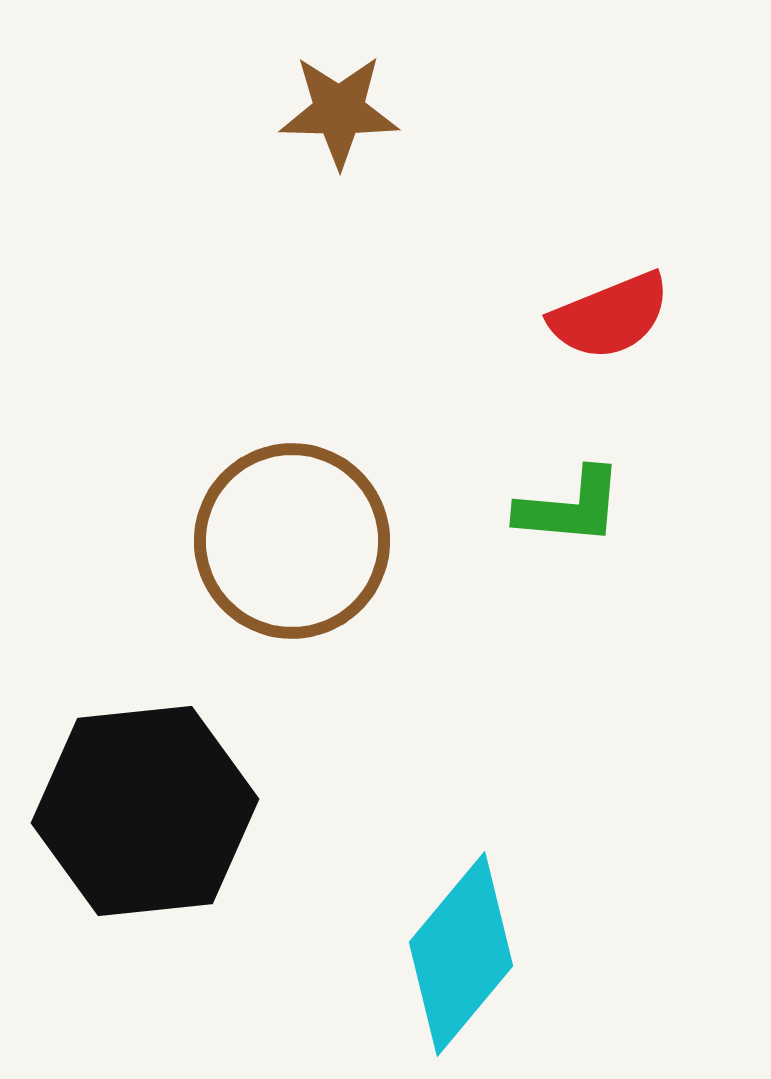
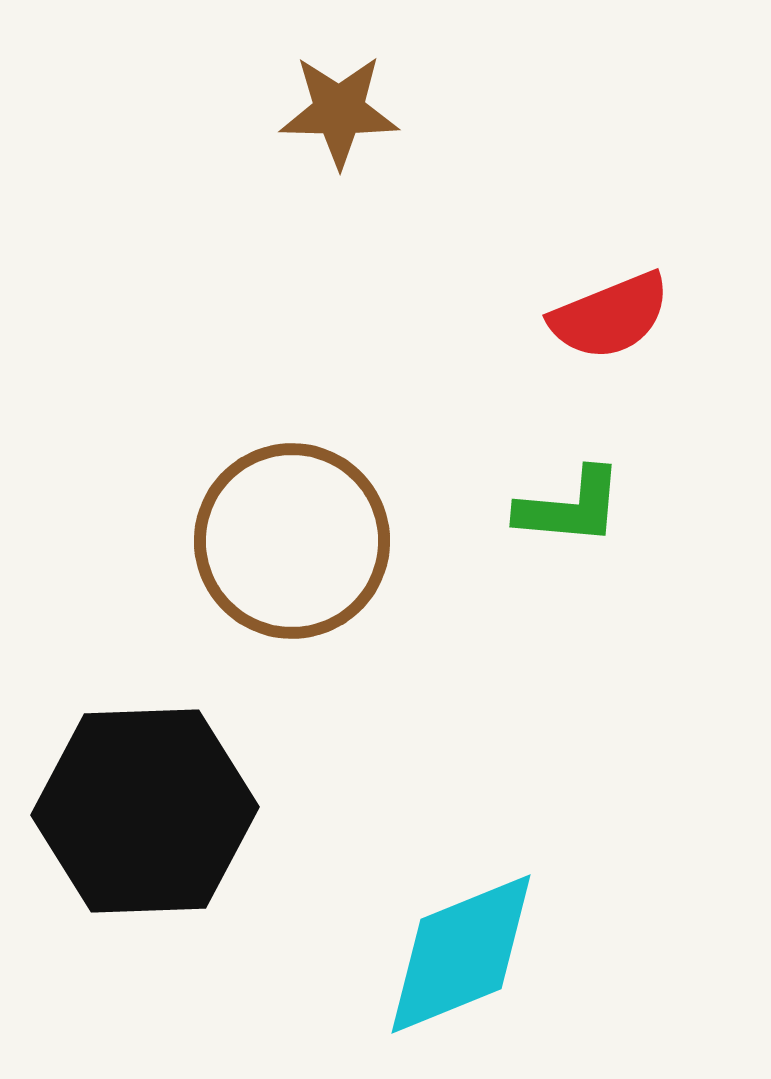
black hexagon: rotated 4 degrees clockwise
cyan diamond: rotated 28 degrees clockwise
